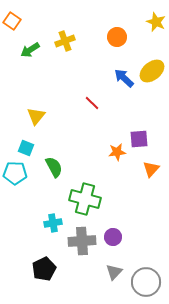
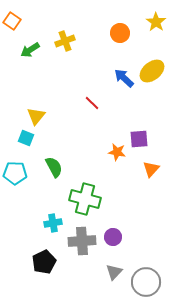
yellow star: rotated 12 degrees clockwise
orange circle: moved 3 px right, 4 px up
cyan square: moved 10 px up
orange star: rotated 18 degrees clockwise
black pentagon: moved 7 px up
